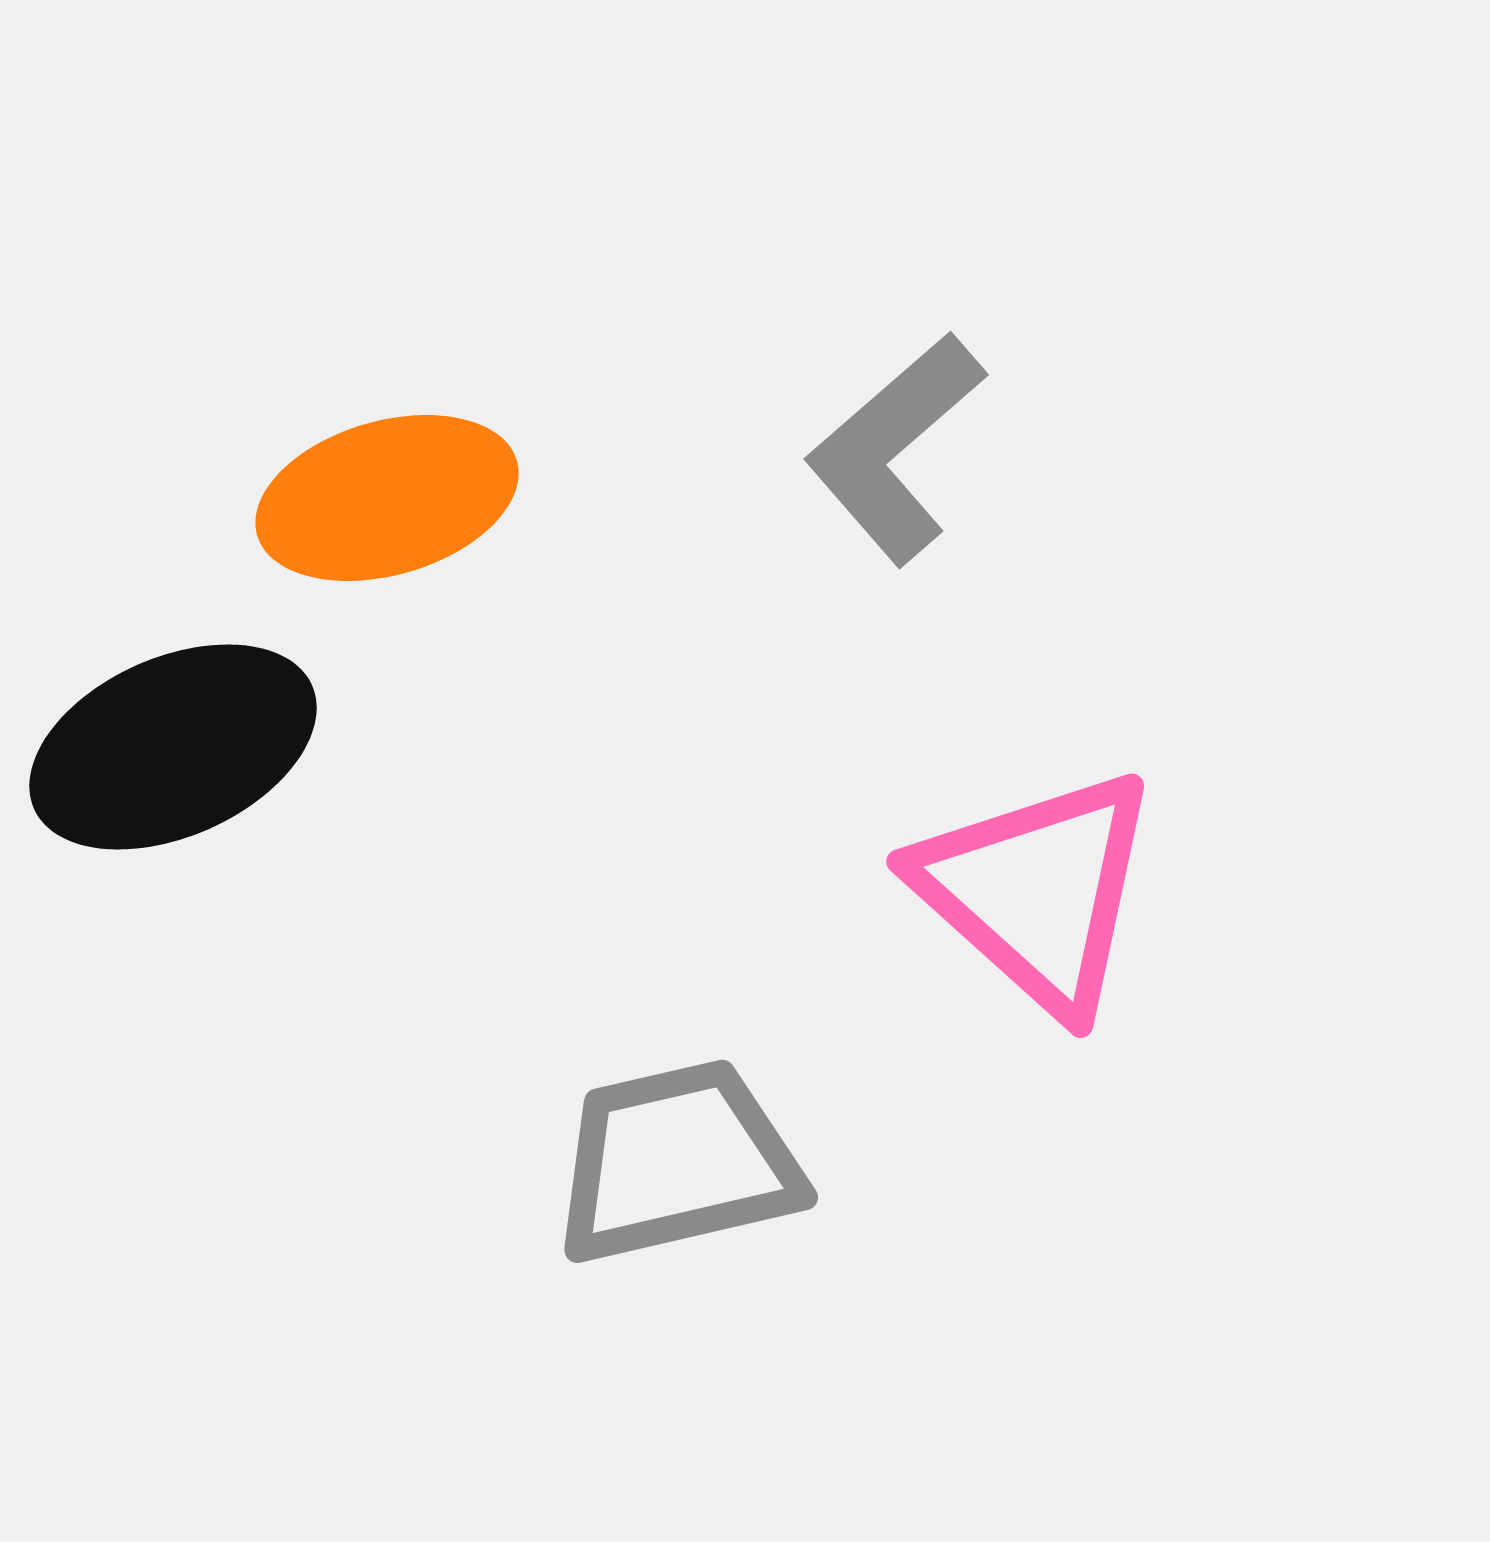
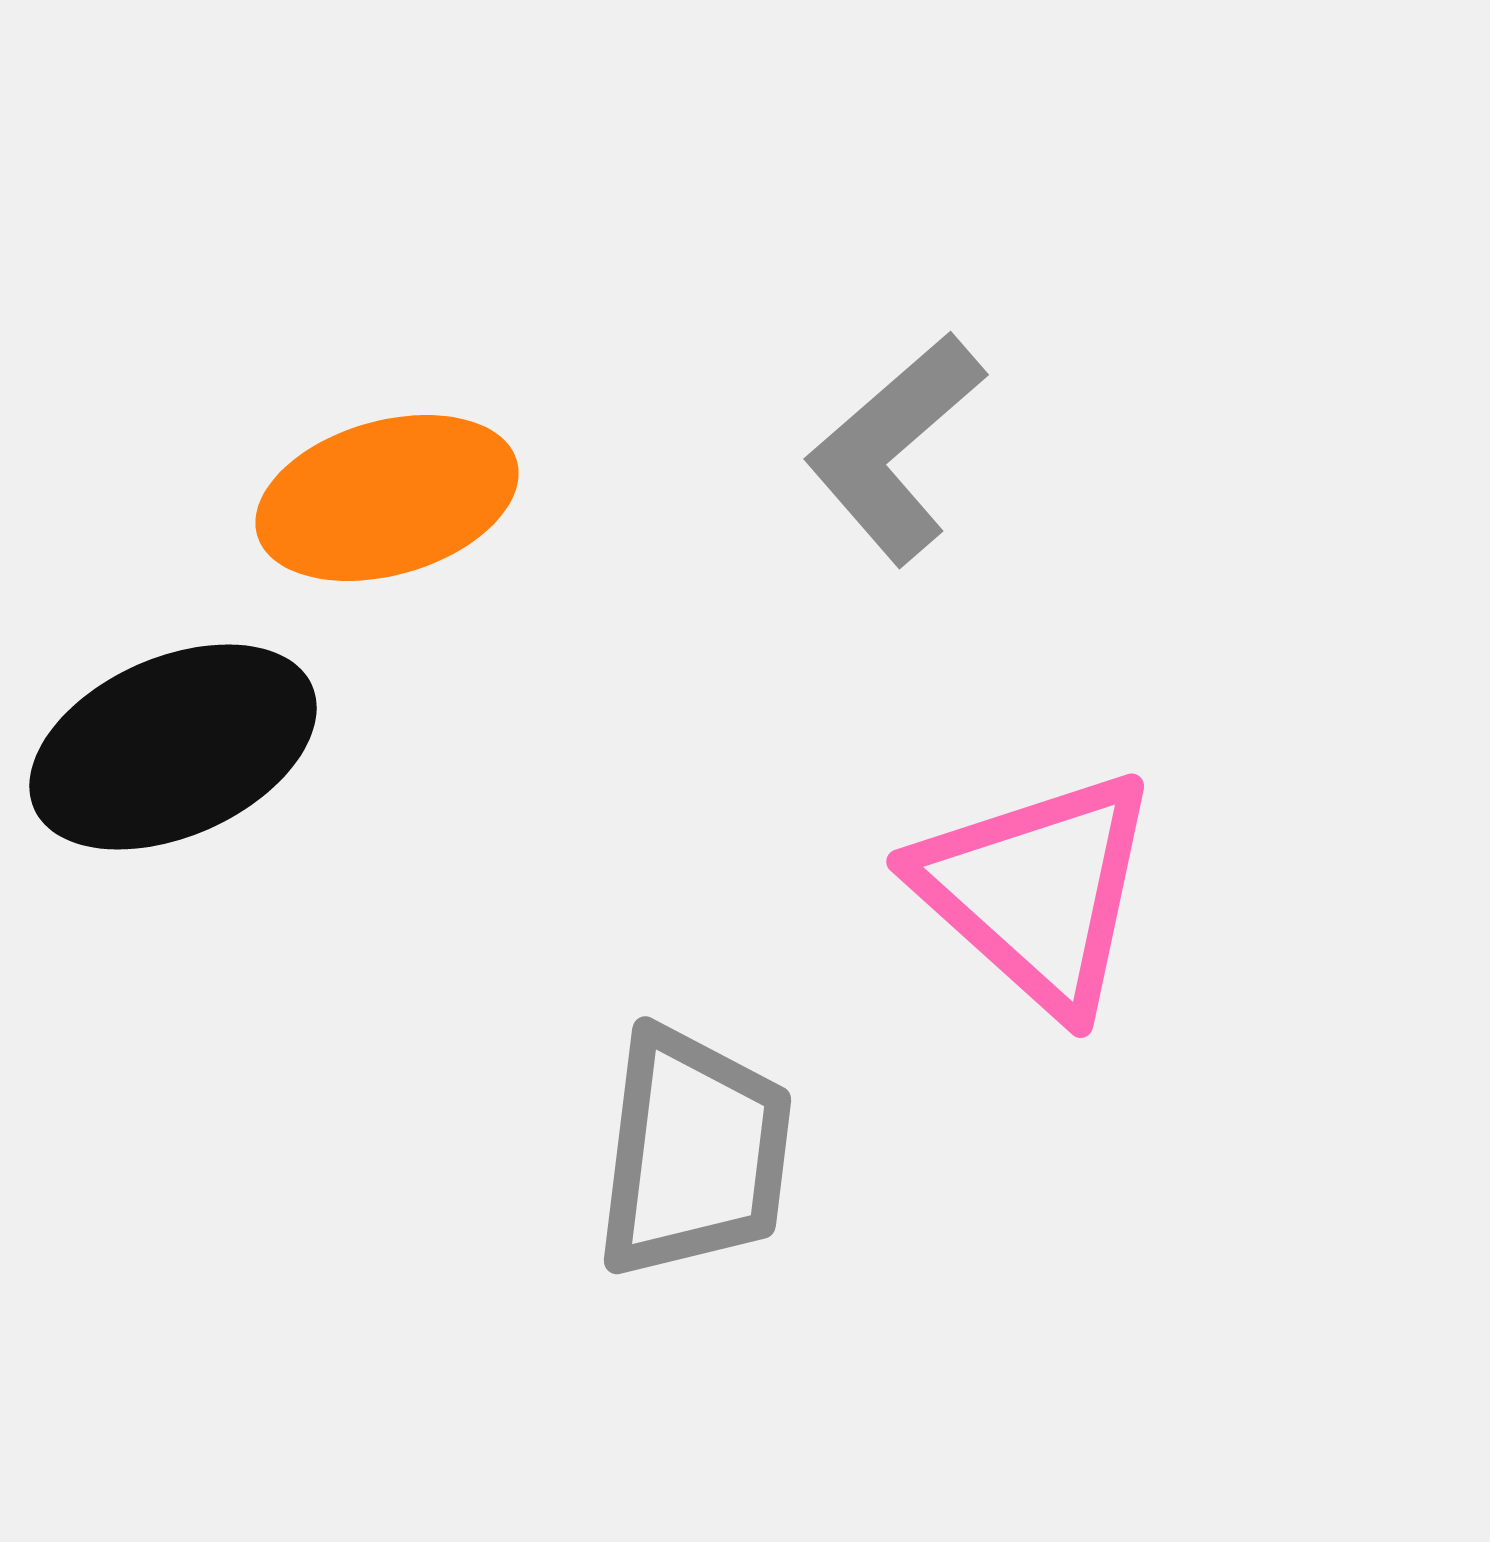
gray trapezoid: moved 17 px right, 9 px up; rotated 110 degrees clockwise
